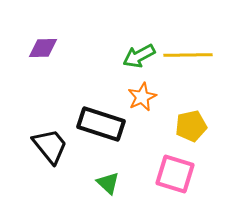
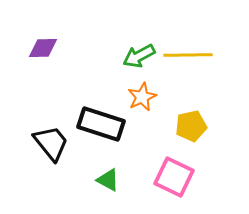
black trapezoid: moved 1 px right, 3 px up
pink square: moved 1 px left, 3 px down; rotated 9 degrees clockwise
green triangle: moved 3 px up; rotated 15 degrees counterclockwise
